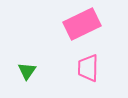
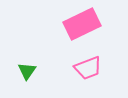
pink trapezoid: rotated 112 degrees counterclockwise
